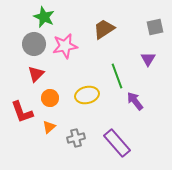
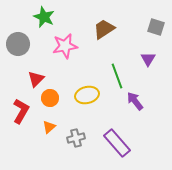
gray square: moved 1 px right; rotated 30 degrees clockwise
gray circle: moved 16 px left
red triangle: moved 5 px down
red L-shape: moved 1 px left, 1 px up; rotated 130 degrees counterclockwise
